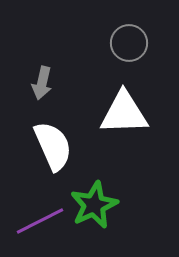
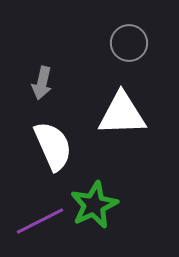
white triangle: moved 2 px left, 1 px down
